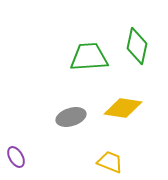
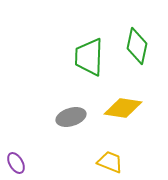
green trapezoid: rotated 84 degrees counterclockwise
purple ellipse: moved 6 px down
